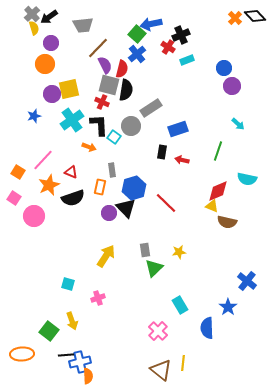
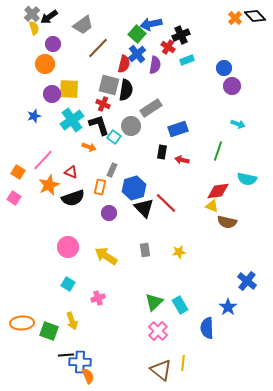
gray trapezoid at (83, 25): rotated 30 degrees counterclockwise
purple circle at (51, 43): moved 2 px right, 1 px down
purple semicircle at (105, 65): moved 50 px right; rotated 36 degrees clockwise
red semicircle at (122, 69): moved 2 px right, 5 px up
yellow square at (69, 89): rotated 15 degrees clockwise
red cross at (102, 102): moved 1 px right, 2 px down
cyan arrow at (238, 124): rotated 24 degrees counterclockwise
black L-shape at (99, 125): rotated 15 degrees counterclockwise
gray rectangle at (112, 170): rotated 32 degrees clockwise
red diamond at (218, 191): rotated 15 degrees clockwise
black triangle at (126, 208): moved 18 px right
pink circle at (34, 216): moved 34 px right, 31 px down
yellow arrow at (106, 256): rotated 90 degrees counterclockwise
green triangle at (154, 268): moved 34 px down
cyan square at (68, 284): rotated 16 degrees clockwise
green square at (49, 331): rotated 18 degrees counterclockwise
orange ellipse at (22, 354): moved 31 px up
blue cross at (80, 362): rotated 15 degrees clockwise
orange semicircle at (88, 376): rotated 21 degrees counterclockwise
